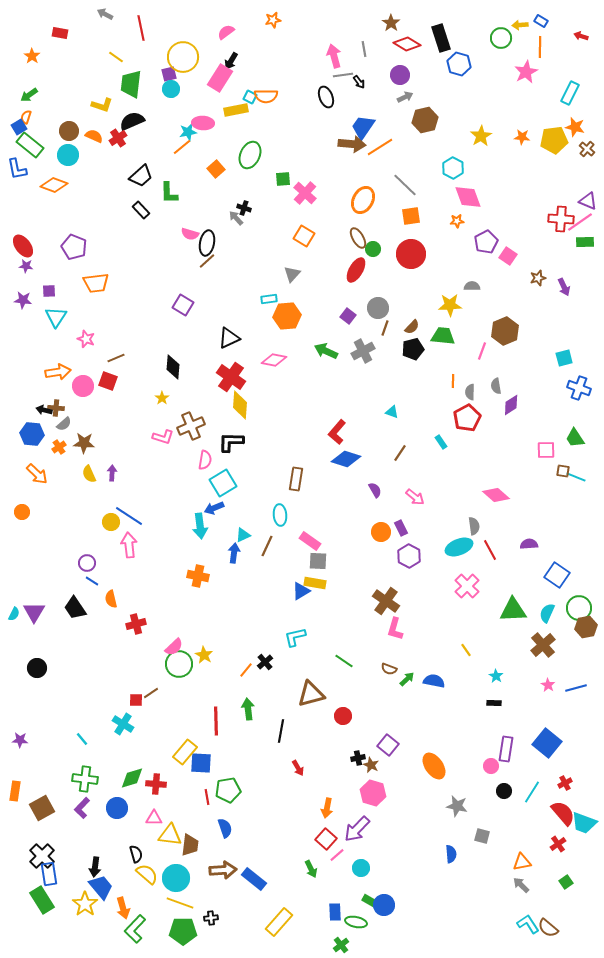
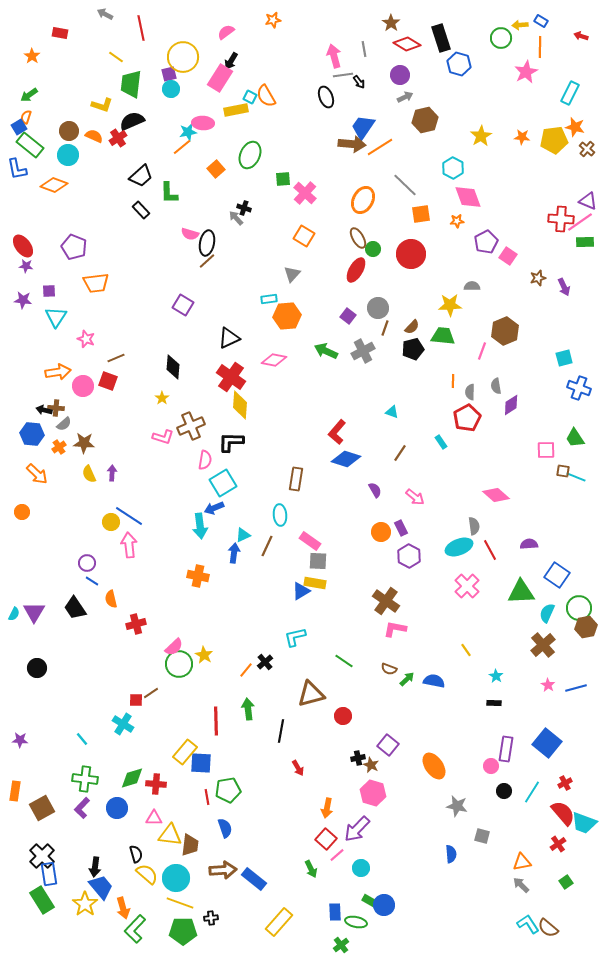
orange semicircle at (266, 96): rotated 60 degrees clockwise
orange square at (411, 216): moved 10 px right, 2 px up
green triangle at (513, 610): moved 8 px right, 18 px up
pink L-shape at (395, 629): rotated 85 degrees clockwise
